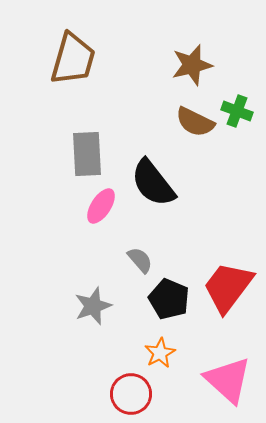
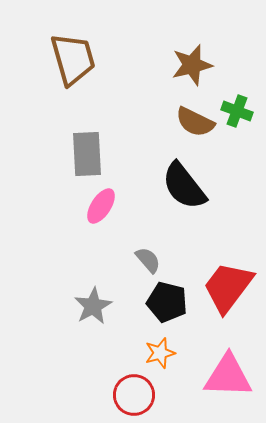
brown trapezoid: rotated 32 degrees counterclockwise
black semicircle: moved 31 px right, 3 px down
gray semicircle: moved 8 px right
black pentagon: moved 2 px left, 3 px down; rotated 9 degrees counterclockwise
gray star: rotated 9 degrees counterclockwise
orange star: rotated 12 degrees clockwise
pink triangle: moved 4 px up; rotated 40 degrees counterclockwise
red circle: moved 3 px right, 1 px down
